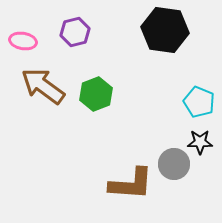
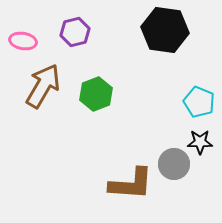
brown arrow: rotated 84 degrees clockwise
